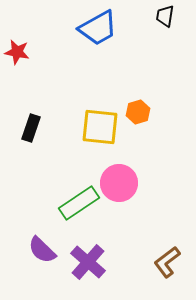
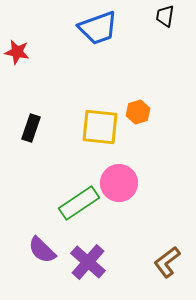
blue trapezoid: rotated 9 degrees clockwise
